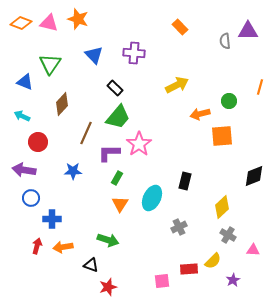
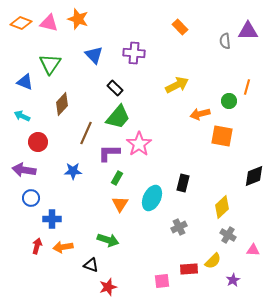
orange line at (260, 87): moved 13 px left
orange square at (222, 136): rotated 15 degrees clockwise
black rectangle at (185, 181): moved 2 px left, 2 px down
